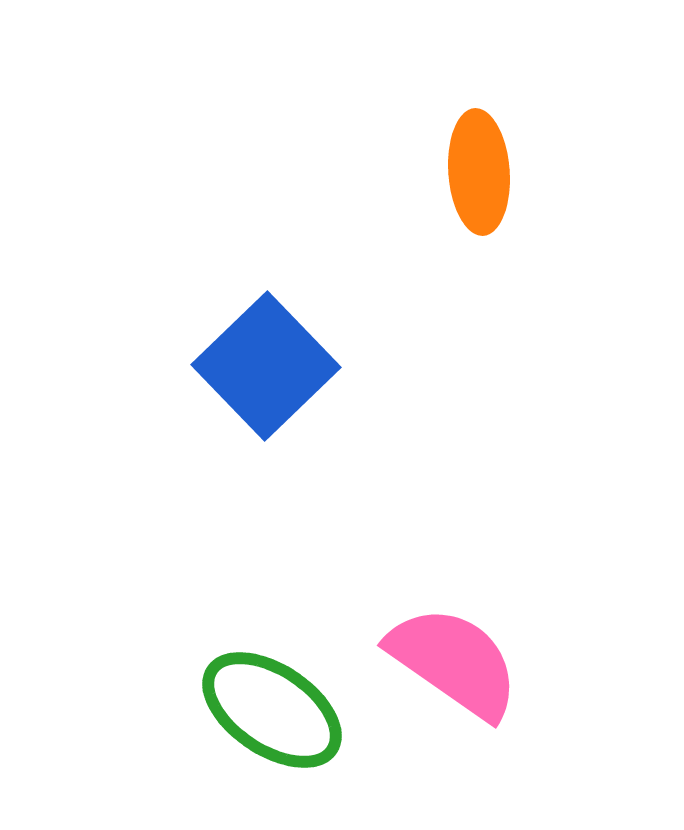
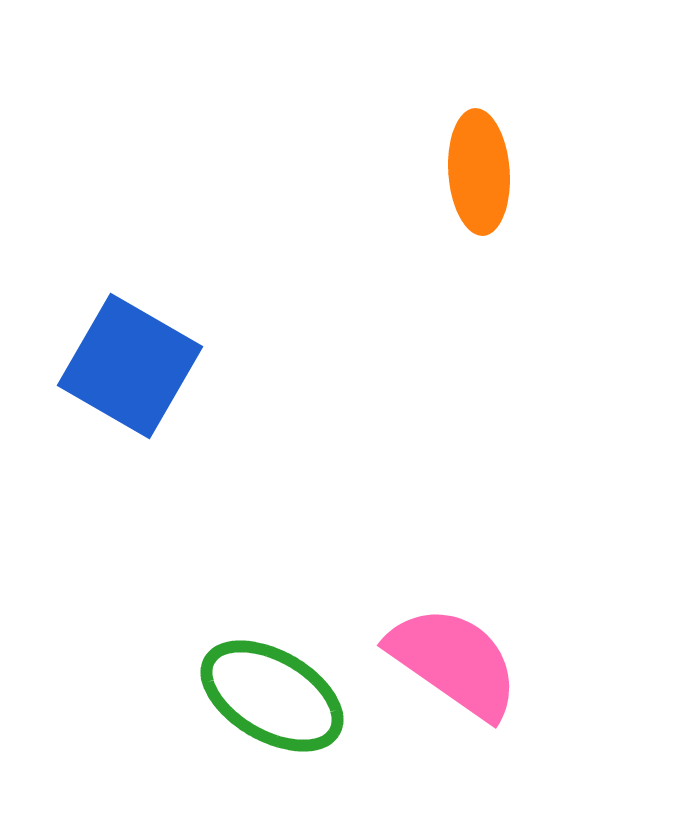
blue square: moved 136 px left; rotated 16 degrees counterclockwise
green ellipse: moved 14 px up; rotated 4 degrees counterclockwise
